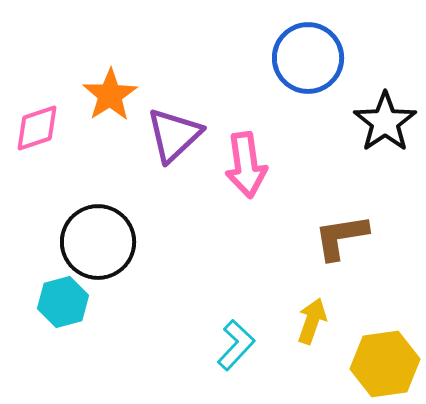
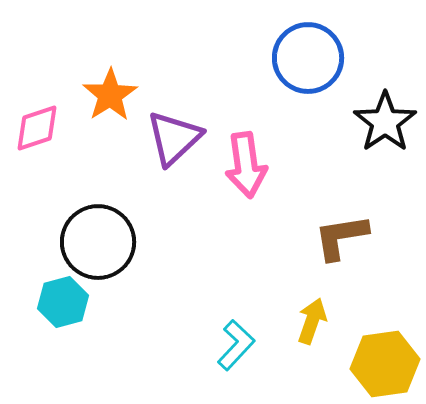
purple triangle: moved 3 px down
